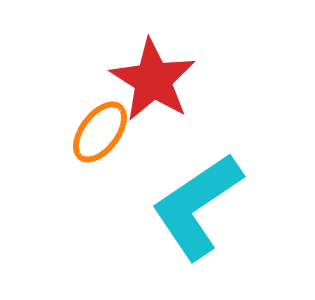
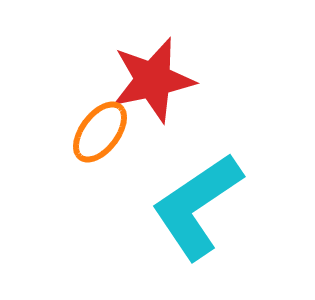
red star: rotated 28 degrees clockwise
